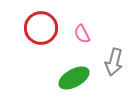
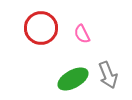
gray arrow: moved 6 px left, 13 px down; rotated 36 degrees counterclockwise
green ellipse: moved 1 px left, 1 px down
